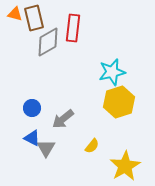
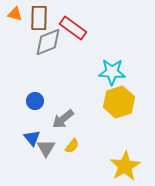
brown rectangle: moved 5 px right; rotated 15 degrees clockwise
red rectangle: rotated 60 degrees counterclockwise
gray diamond: rotated 8 degrees clockwise
cyan star: rotated 16 degrees clockwise
blue circle: moved 3 px right, 7 px up
blue triangle: rotated 24 degrees clockwise
yellow semicircle: moved 20 px left
